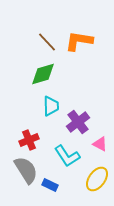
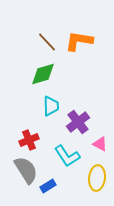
yellow ellipse: moved 1 px up; rotated 30 degrees counterclockwise
blue rectangle: moved 2 px left, 1 px down; rotated 56 degrees counterclockwise
